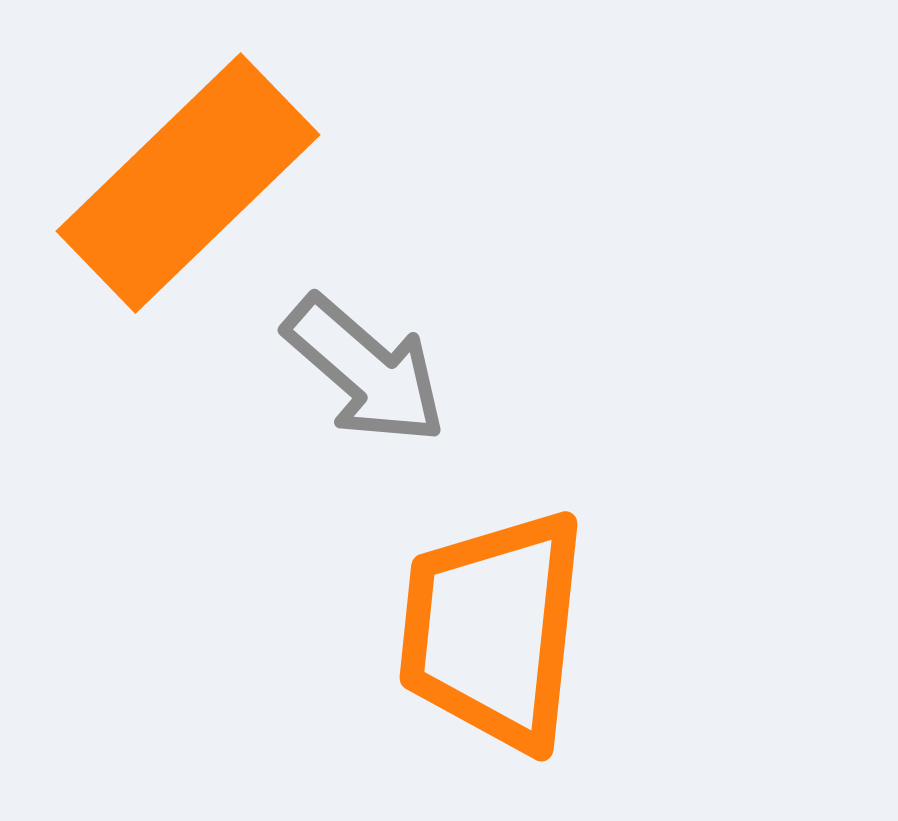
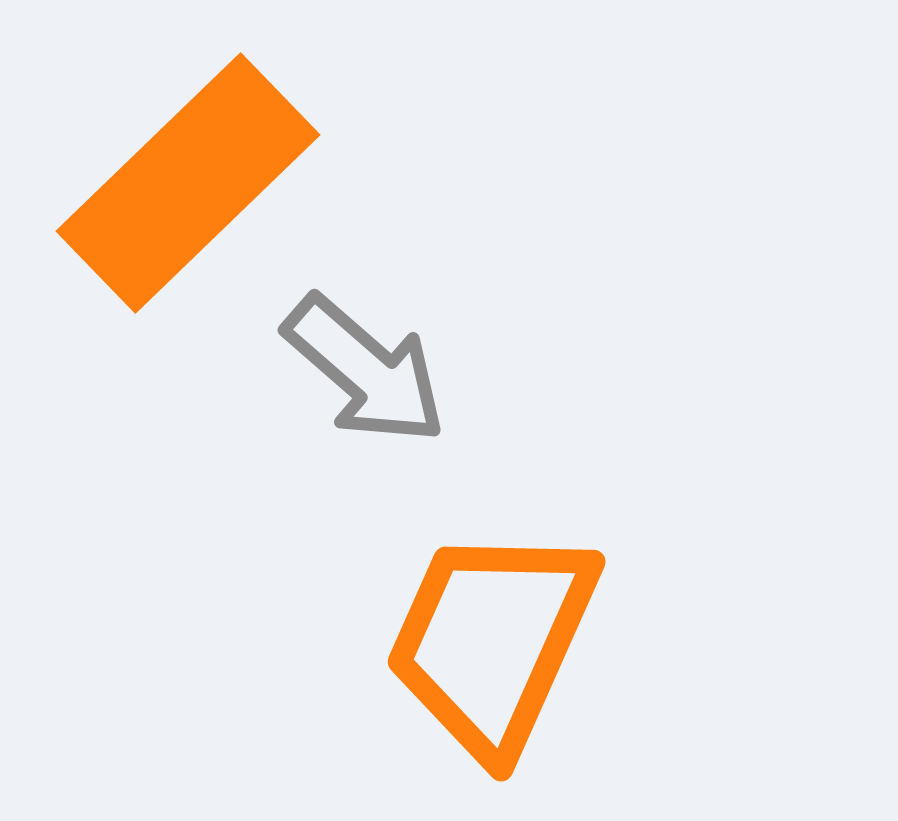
orange trapezoid: moved 1 px left, 11 px down; rotated 18 degrees clockwise
